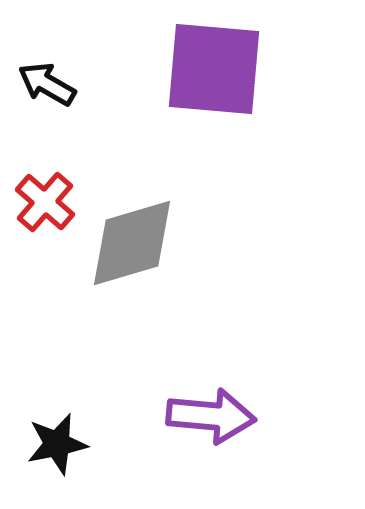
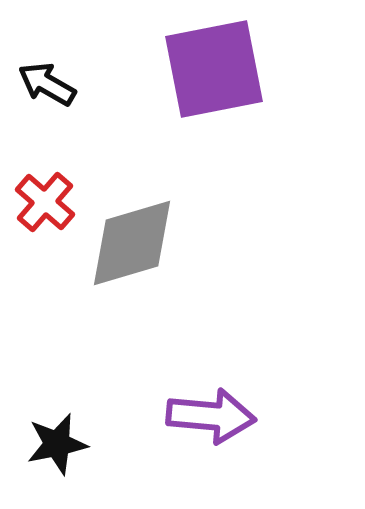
purple square: rotated 16 degrees counterclockwise
